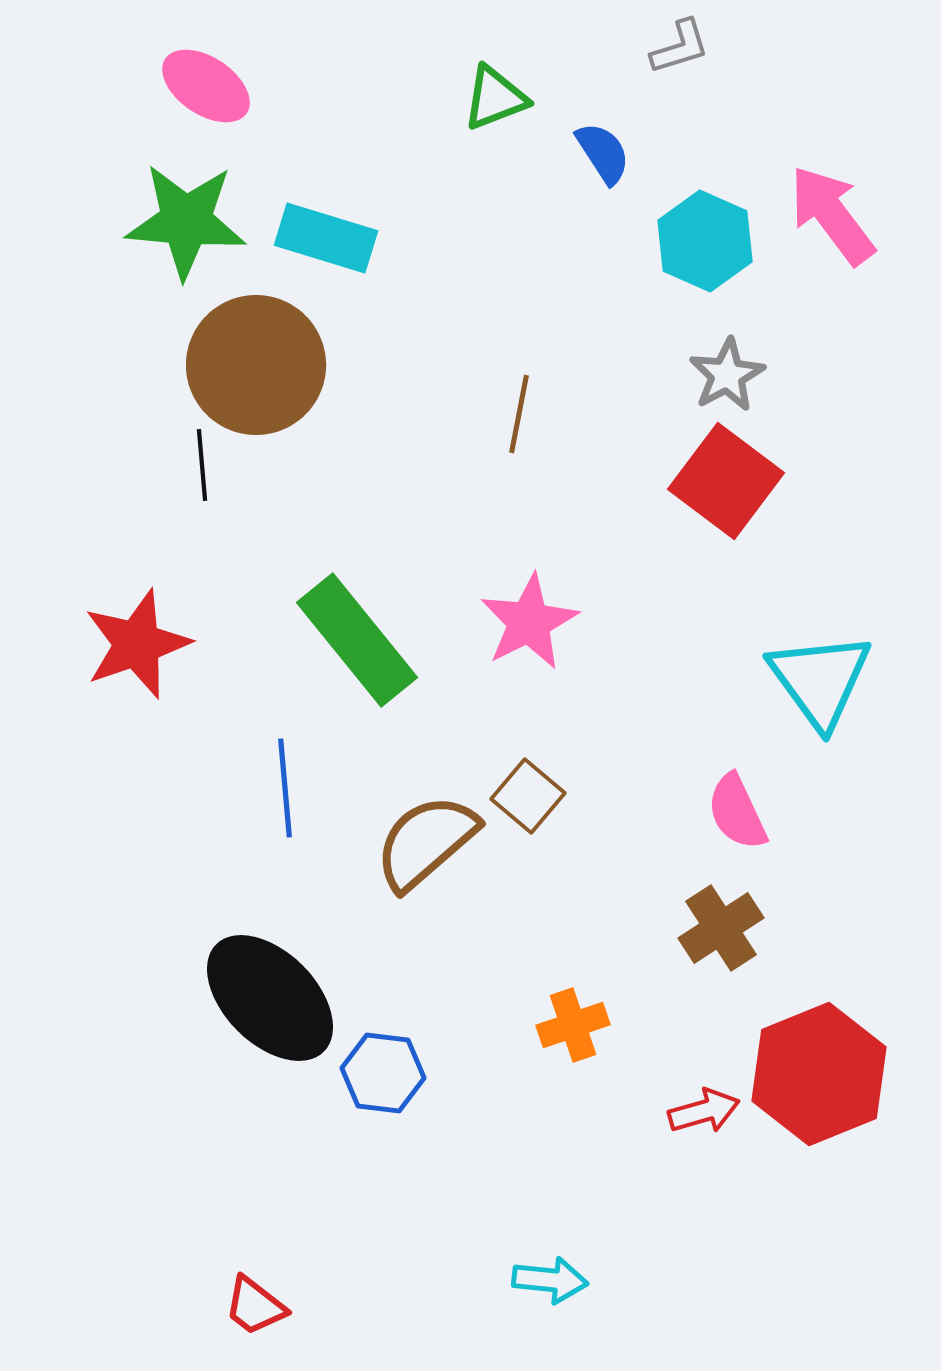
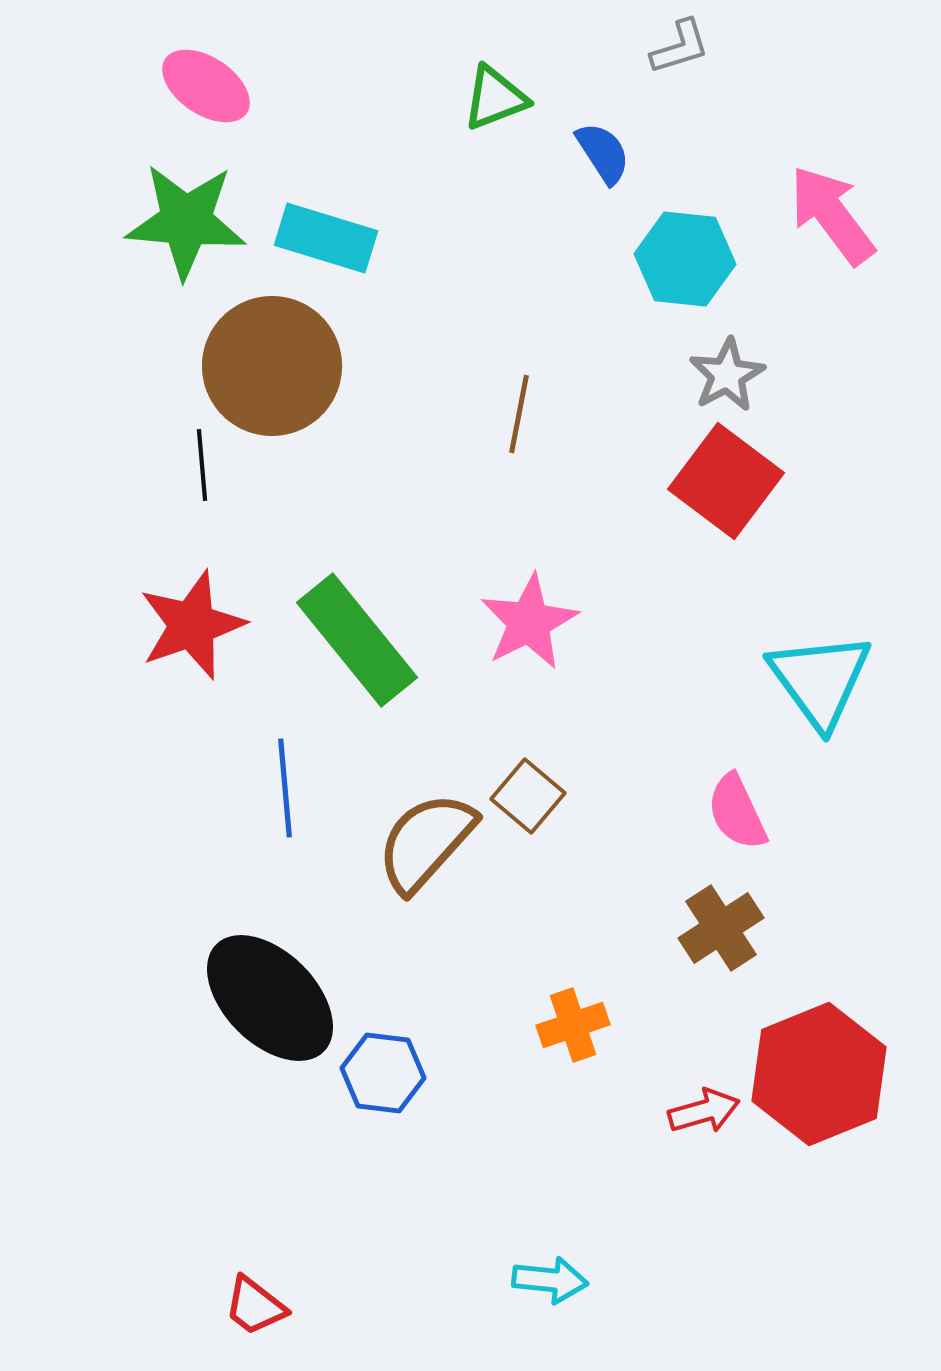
cyan hexagon: moved 20 px left, 18 px down; rotated 18 degrees counterclockwise
brown circle: moved 16 px right, 1 px down
red star: moved 55 px right, 19 px up
brown semicircle: rotated 7 degrees counterclockwise
